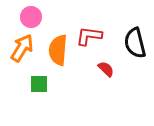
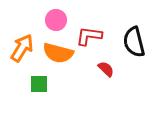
pink circle: moved 25 px right, 3 px down
black semicircle: moved 1 px left, 1 px up
orange semicircle: moved 3 px down; rotated 80 degrees counterclockwise
